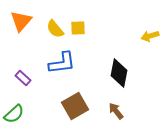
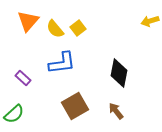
orange triangle: moved 7 px right
yellow square: rotated 35 degrees counterclockwise
yellow arrow: moved 15 px up
